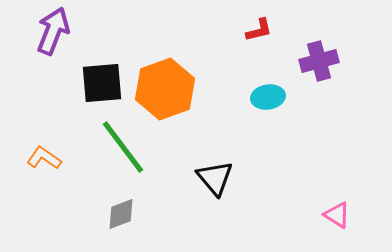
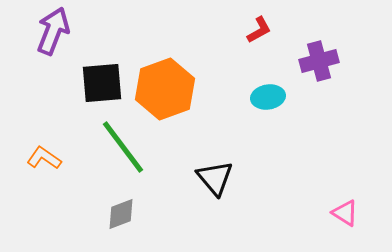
red L-shape: rotated 16 degrees counterclockwise
pink triangle: moved 8 px right, 2 px up
